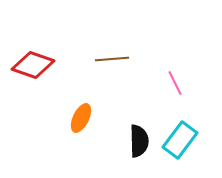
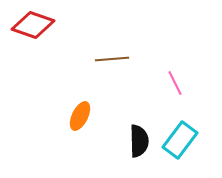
red diamond: moved 40 px up
orange ellipse: moved 1 px left, 2 px up
